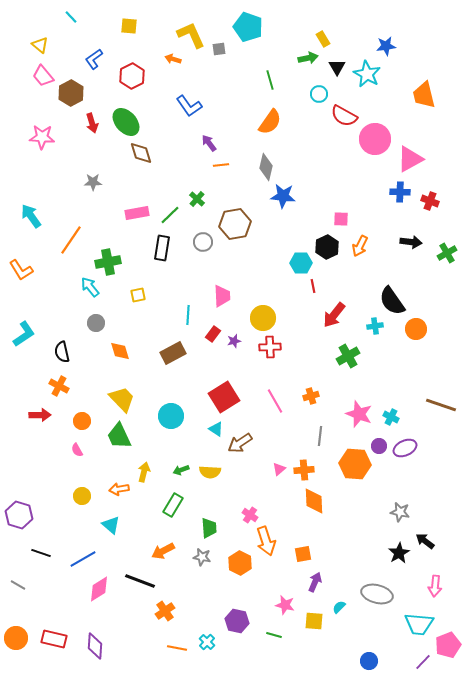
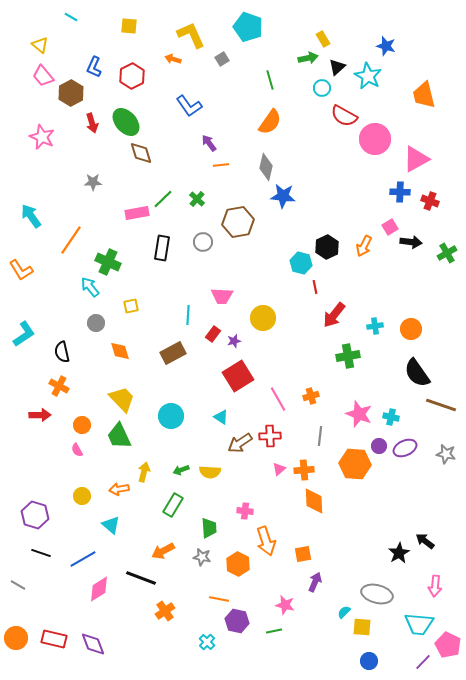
cyan line at (71, 17): rotated 16 degrees counterclockwise
blue star at (386, 46): rotated 24 degrees clockwise
gray square at (219, 49): moved 3 px right, 10 px down; rotated 24 degrees counterclockwise
blue L-shape at (94, 59): moved 8 px down; rotated 30 degrees counterclockwise
black triangle at (337, 67): rotated 18 degrees clockwise
cyan star at (367, 74): moved 1 px right, 2 px down
cyan circle at (319, 94): moved 3 px right, 6 px up
pink star at (42, 137): rotated 20 degrees clockwise
pink triangle at (410, 159): moved 6 px right
green line at (170, 215): moved 7 px left, 16 px up
pink square at (341, 219): moved 49 px right, 8 px down; rotated 35 degrees counterclockwise
brown hexagon at (235, 224): moved 3 px right, 2 px up
orange arrow at (360, 246): moved 4 px right
green cross at (108, 262): rotated 35 degrees clockwise
cyan hexagon at (301, 263): rotated 15 degrees clockwise
red line at (313, 286): moved 2 px right, 1 px down
yellow square at (138, 295): moved 7 px left, 11 px down
pink trapezoid at (222, 296): rotated 95 degrees clockwise
black semicircle at (392, 301): moved 25 px right, 72 px down
orange circle at (416, 329): moved 5 px left
red cross at (270, 347): moved 89 px down
green cross at (348, 356): rotated 20 degrees clockwise
red square at (224, 397): moved 14 px right, 21 px up
pink line at (275, 401): moved 3 px right, 2 px up
cyan cross at (391, 417): rotated 14 degrees counterclockwise
orange circle at (82, 421): moved 4 px down
cyan triangle at (216, 429): moved 5 px right, 12 px up
gray star at (400, 512): moved 46 px right, 58 px up
purple hexagon at (19, 515): moved 16 px right
pink cross at (250, 515): moved 5 px left, 4 px up; rotated 28 degrees counterclockwise
orange hexagon at (240, 563): moved 2 px left, 1 px down
black line at (140, 581): moved 1 px right, 3 px up
cyan semicircle at (339, 607): moved 5 px right, 5 px down
yellow square at (314, 621): moved 48 px right, 6 px down
green line at (274, 635): moved 4 px up; rotated 28 degrees counterclockwise
pink pentagon at (448, 645): rotated 25 degrees counterclockwise
purple diamond at (95, 646): moved 2 px left, 2 px up; rotated 24 degrees counterclockwise
orange line at (177, 648): moved 42 px right, 49 px up
